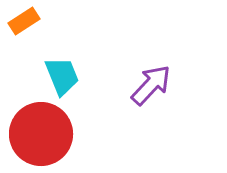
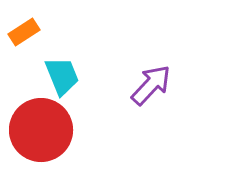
orange rectangle: moved 11 px down
red circle: moved 4 px up
